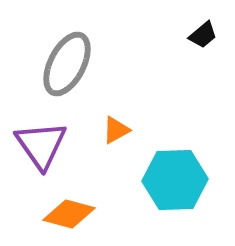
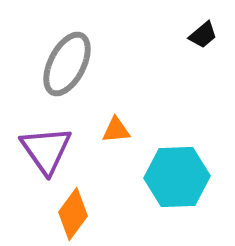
orange triangle: rotated 24 degrees clockwise
purple triangle: moved 5 px right, 5 px down
cyan hexagon: moved 2 px right, 3 px up
orange diamond: moved 4 px right; rotated 69 degrees counterclockwise
